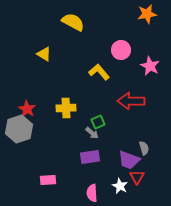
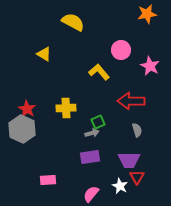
gray hexagon: moved 3 px right; rotated 16 degrees counterclockwise
gray arrow: rotated 56 degrees counterclockwise
gray semicircle: moved 7 px left, 18 px up
purple trapezoid: rotated 20 degrees counterclockwise
pink semicircle: moved 1 px left, 1 px down; rotated 42 degrees clockwise
